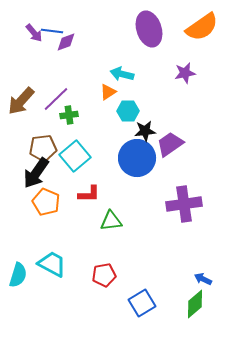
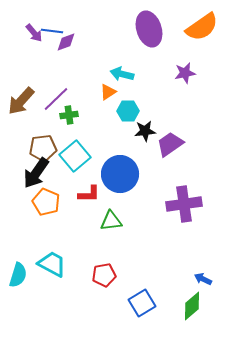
blue circle: moved 17 px left, 16 px down
green diamond: moved 3 px left, 2 px down
